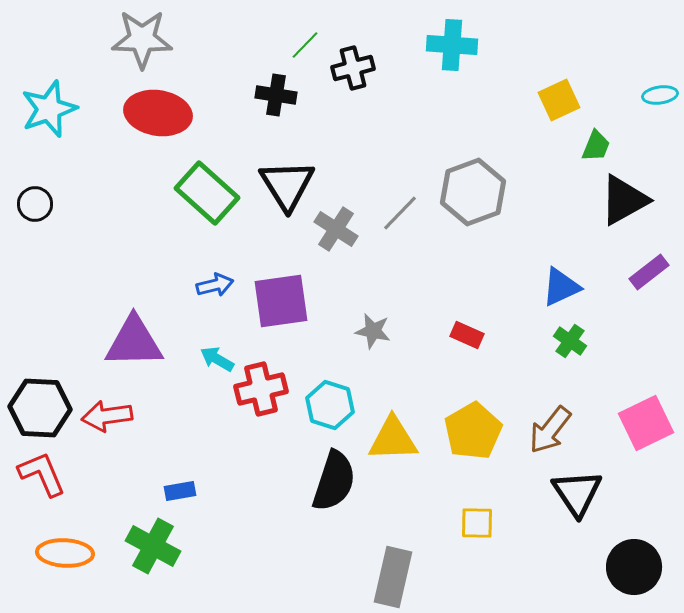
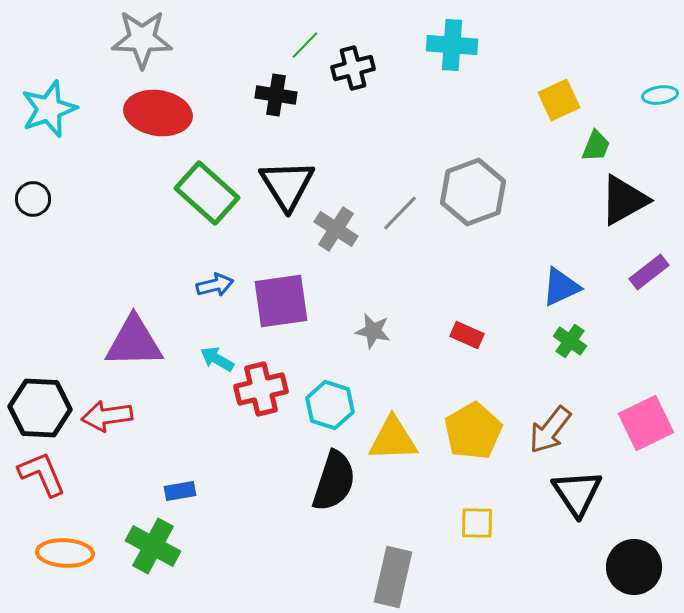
black circle at (35, 204): moved 2 px left, 5 px up
